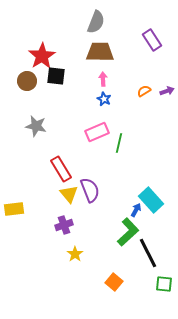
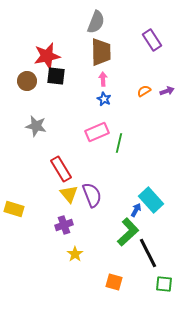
brown trapezoid: moved 1 px right; rotated 88 degrees clockwise
red star: moved 5 px right; rotated 20 degrees clockwise
purple semicircle: moved 2 px right, 5 px down
yellow rectangle: rotated 24 degrees clockwise
orange square: rotated 24 degrees counterclockwise
